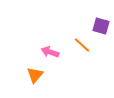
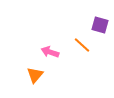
purple square: moved 1 px left, 1 px up
